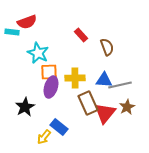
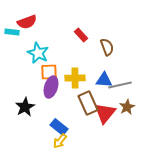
yellow arrow: moved 16 px right, 4 px down
